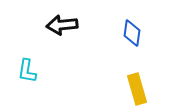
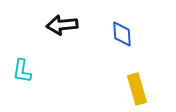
blue diamond: moved 10 px left, 1 px down; rotated 12 degrees counterclockwise
cyan L-shape: moved 5 px left
